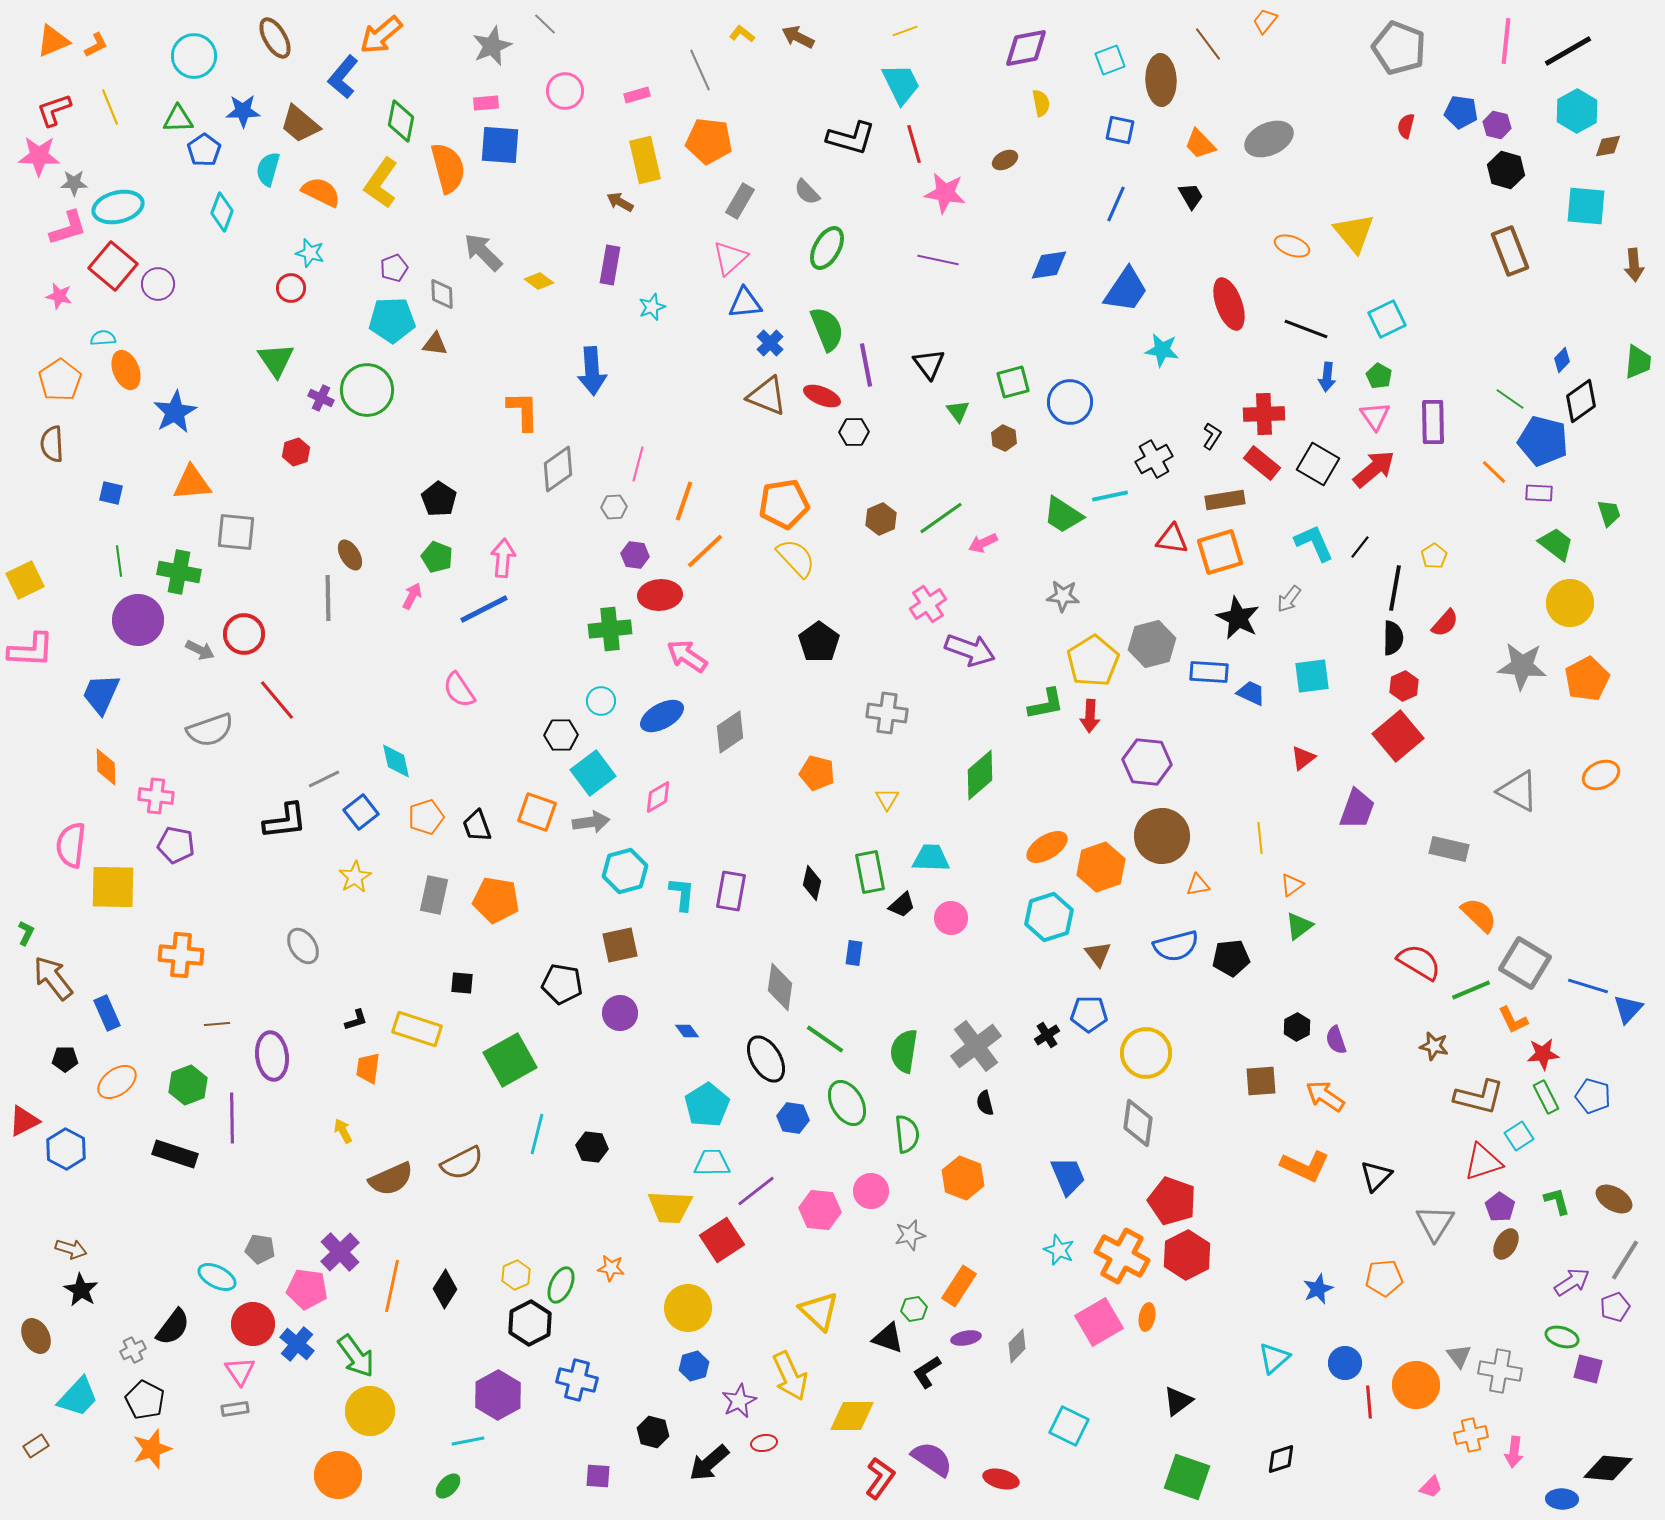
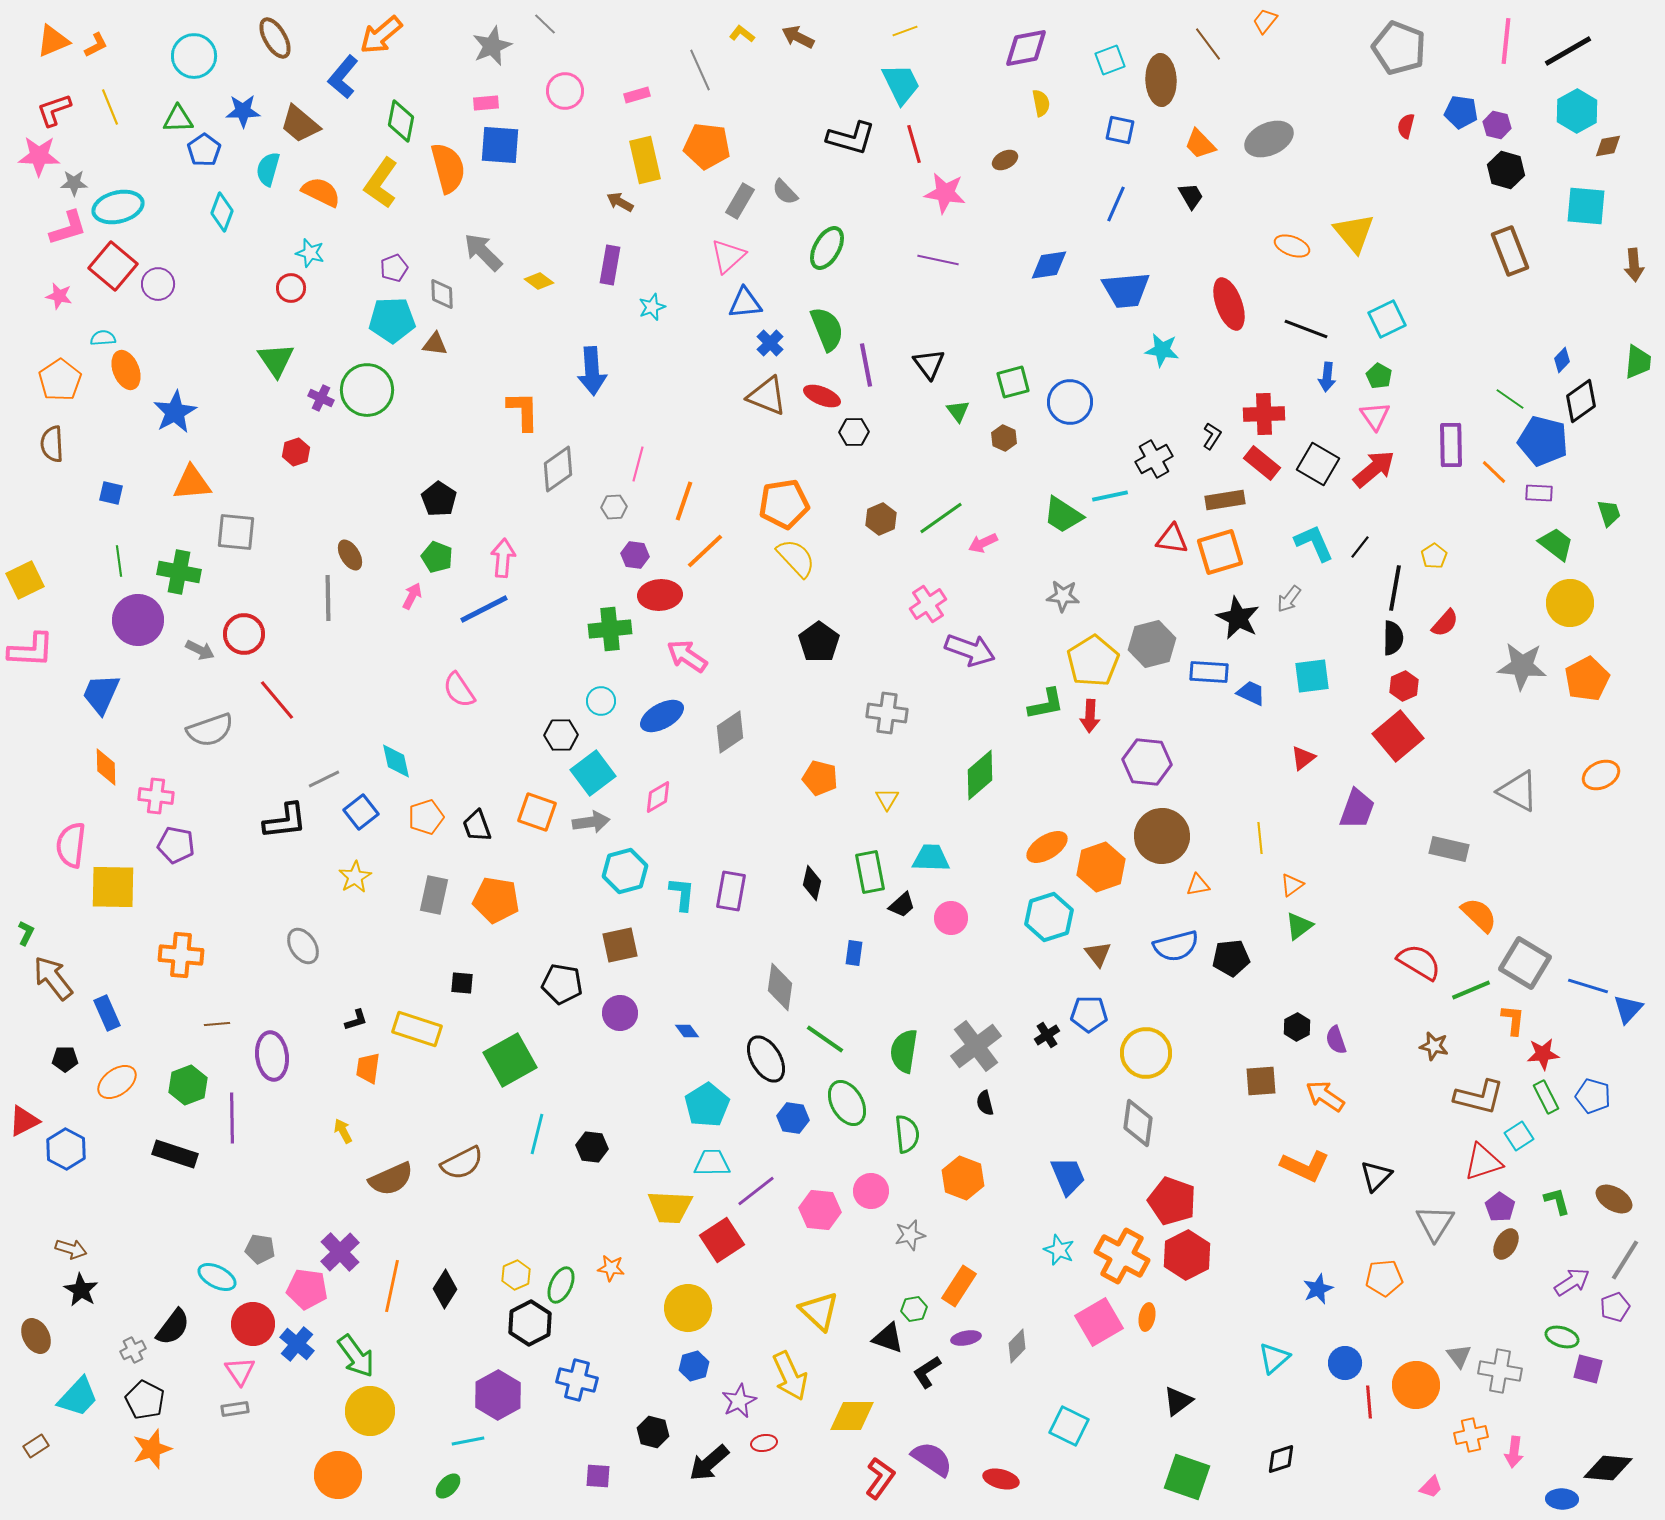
orange pentagon at (709, 141): moved 2 px left, 5 px down
gray semicircle at (807, 192): moved 22 px left
pink triangle at (730, 258): moved 2 px left, 2 px up
blue trapezoid at (1126, 290): rotated 51 degrees clockwise
purple rectangle at (1433, 422): moved 18 px right, 23 px down
orange pentagon at (817, 773): moved 3 px right, 5 px down
orange L-shape at (1513, 1020): rotated 148 degrees counterclockwise
